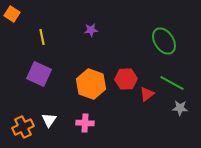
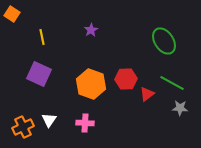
purple star: rotated 24 degrees counterclockwise
